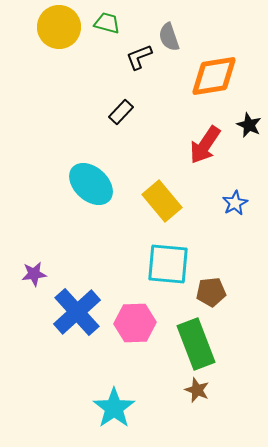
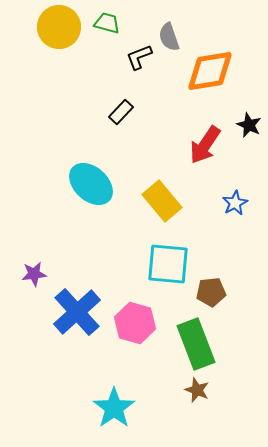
orange diamond: moved 4 px left, 5 px up
pink hexagon: rotated 18 degrees clockwise
